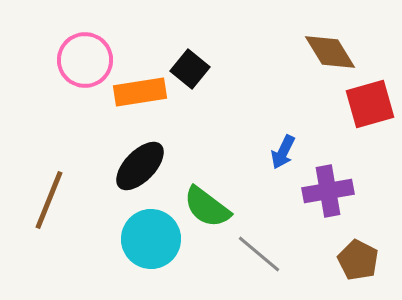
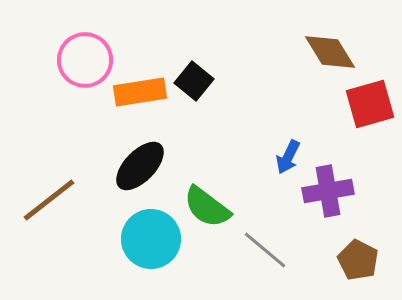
black square: moved 4 px right, 12 px down
blue arrow: moved 5 px right, 5 px down
brown line: rotated 30 degrees clockwise
gray line: moved 6 px right, 4 px up
